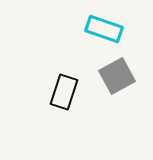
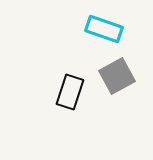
black rectangle: moved 6 px right
